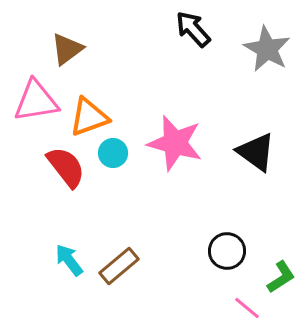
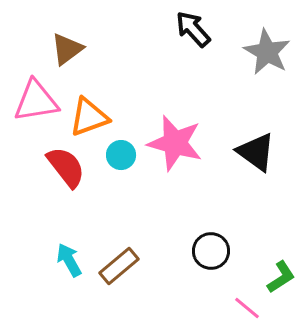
gray star: moved 3 px down
cyan circle: moved 8 px right, 2 px down
black circle: moved 16 px left
cyan arrow: rotated 8 degrees clockwise
